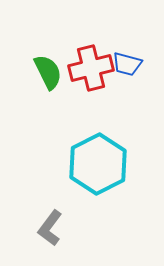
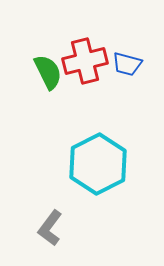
red cross: moved 6 px left, 7 px up
